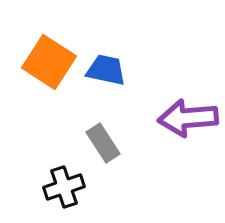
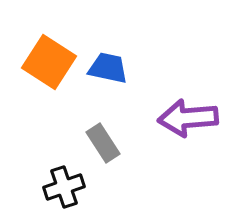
blue trapezoid: moved 2 px right, 2 px up
